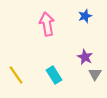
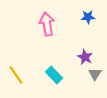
blue star: moved 3 px right, 1 px down; rotated 16 degrees clockwise
cyan rectangle: rotated 12 degrees counterclockwise
